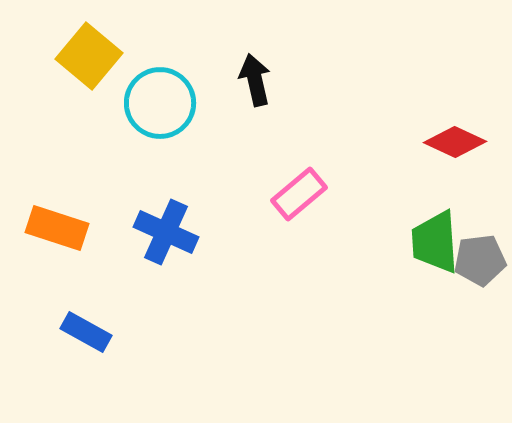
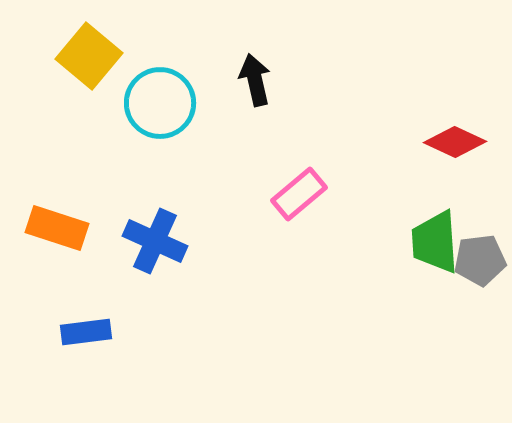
blue cross: moved 11 px left, 9 px down
blue rectangle: rotated 36 degrees counterclockwise
